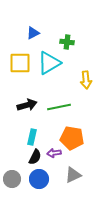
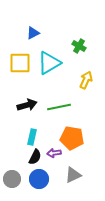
green cross: moved 12 px right, 4 px down; rotated 24 degrees clockwise
yellow arrow: rotated 150 degrees counterclockwise
